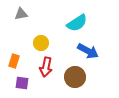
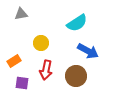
orange rectangle: rotated 40 degrees clockwise
red arrow: moved 3 px down
brown circle: moved 1 px right, 1 px up
